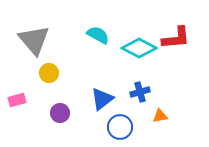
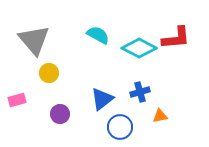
purple circle: moved 1 px down
